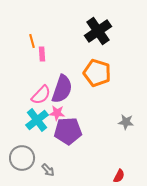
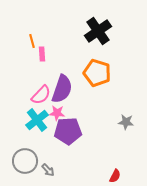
gray circle: moved 3 px right, 3 px down
red semicircle: moved 4 px left
